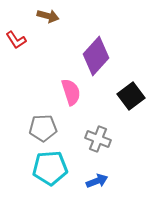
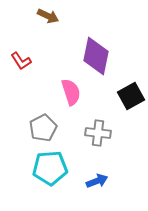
brown arrow: rotated 10 degrees clockwise
red L-shape: moved 5 px right, 21 px down
purple diamond: rotated 30 degrees counterclockwise
black square: rotated 8 degrees clockwise
gray pentagon: rotated 24 degrees counterclockwise
gray cross: moved 6 px up; rotated 15 degrees counterclockwise
